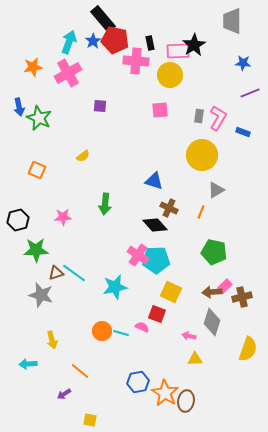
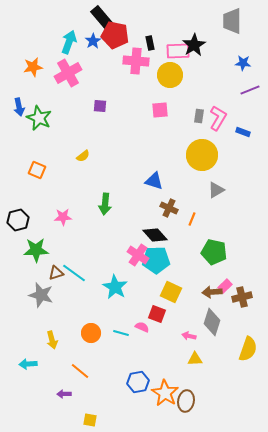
red pentagon at (115, 40): moved 5 px up
purple line at (250, 93): moved 3 px up
orange line at (201, 212): moved 9 px left, 7 px down
black diamond at (155, 225): moved 10 px down
cyan star at (115, 287): rotated 30 degrees counterclockwise
orange circle at (102, 331): moved 11 px left, 2 px down
purple arrow at (64, 394): rotated 32 degrees clockwise
